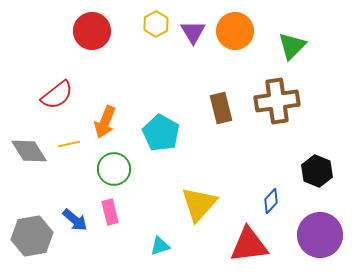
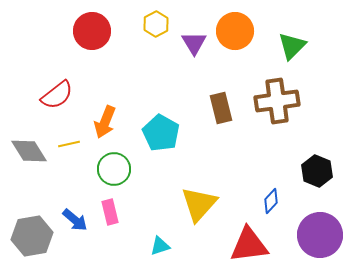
purple triangle: moved 1 px right, 11 px down
